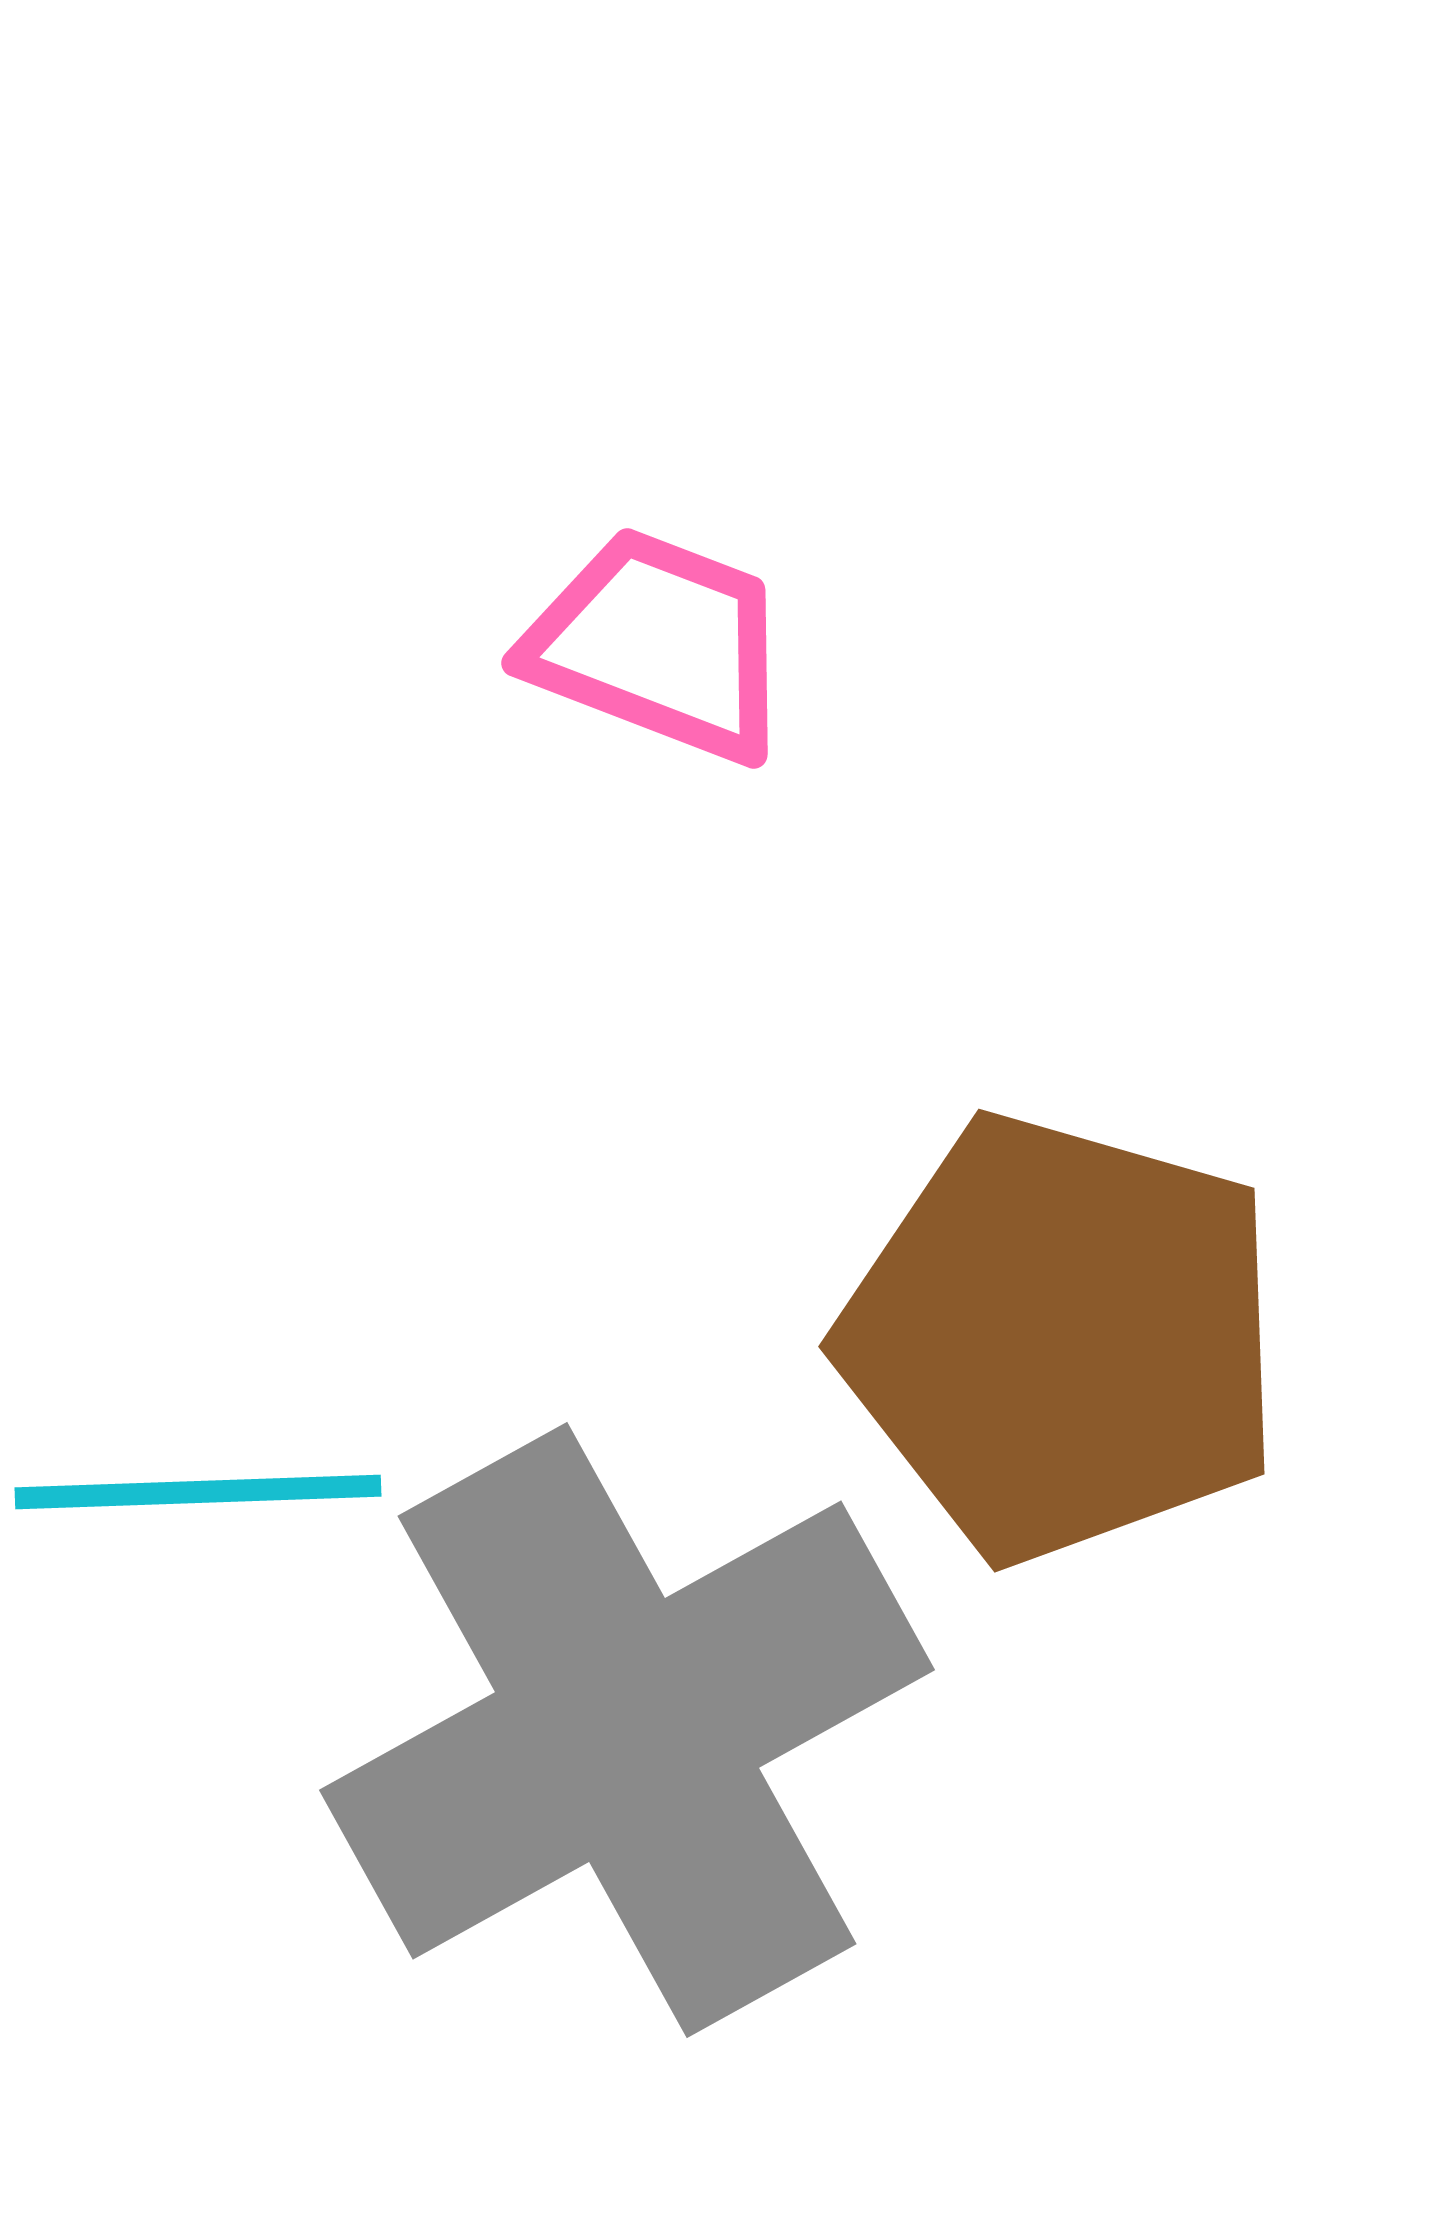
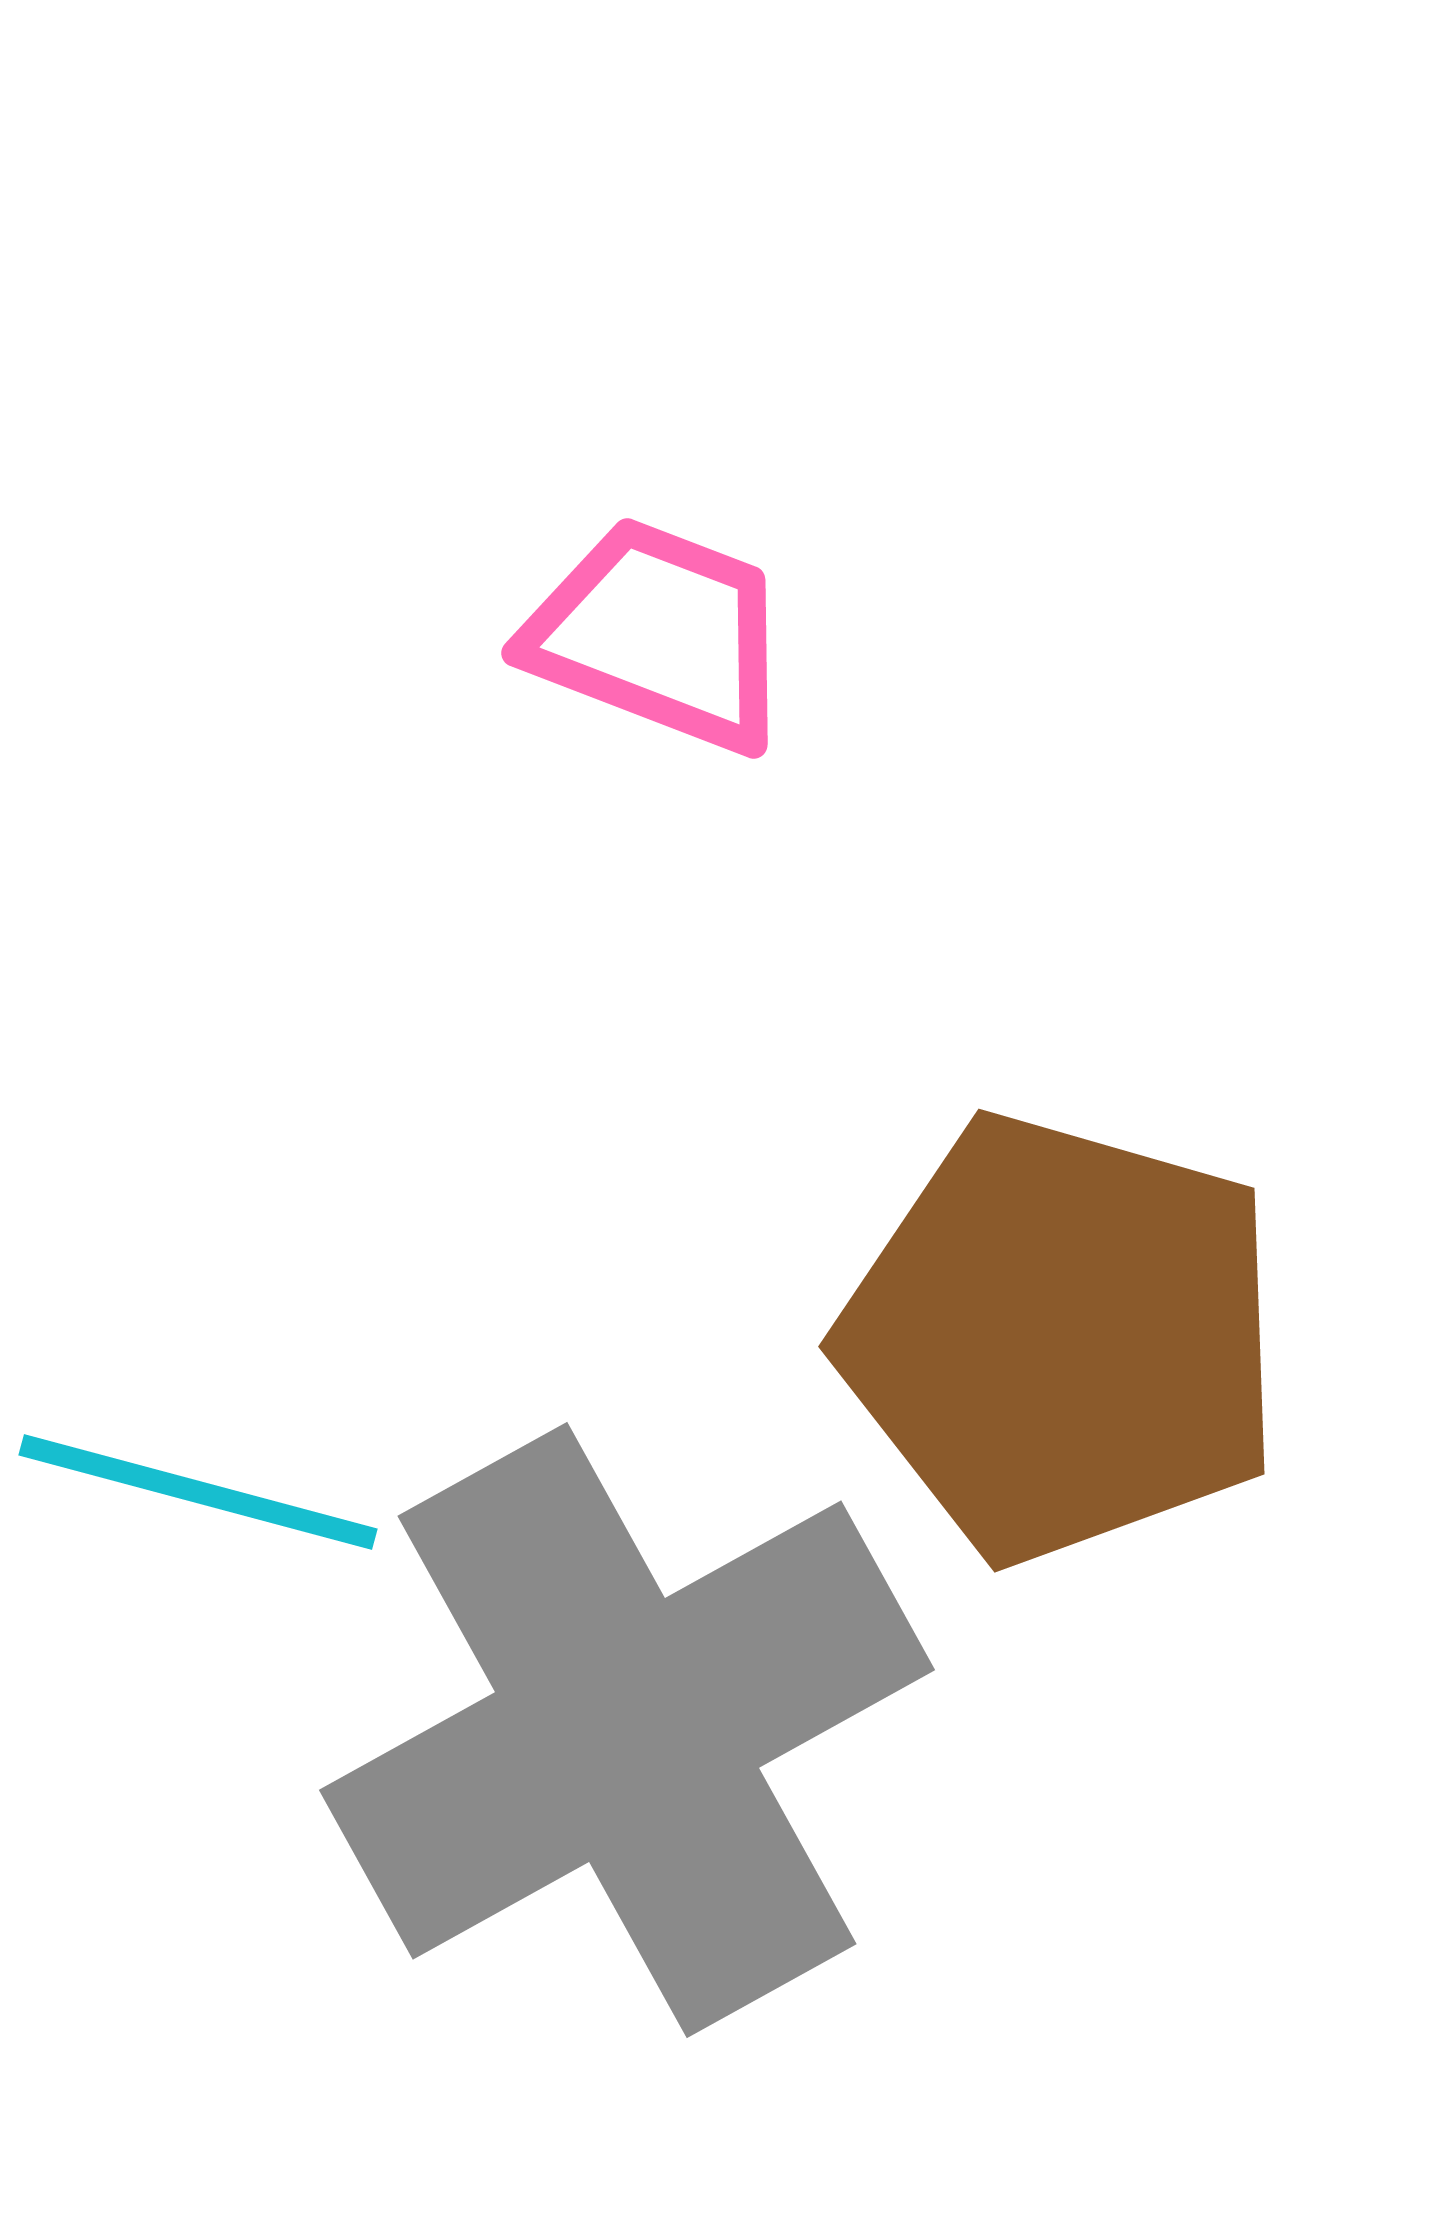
pink trapezoid: moved 10 px up
cyan line: rotated 17 degrees clockwise
